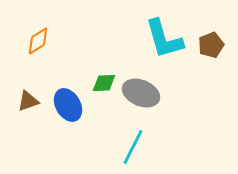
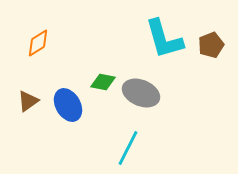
orange diamond: moved 2 px down
green diamond: moved 1 px left, 1 px up; rotated 15 degrees clockwise
brown triangle: rotated 15 degrees counterclockwise
cyan line: moved 5 px left, 1 px down
